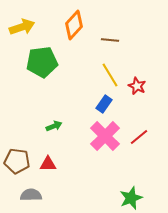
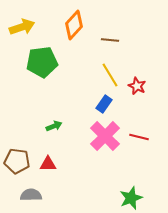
red line: rotated 54 degrees clockwise
